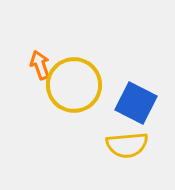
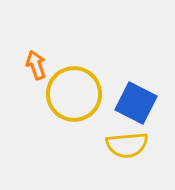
orange arrow: moved 4 px left
yellow circle: moved 9 px down
